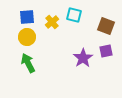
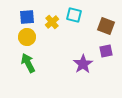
purple star: moved 6 px down
